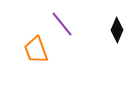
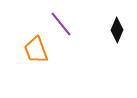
purple line: moved 1 px left
